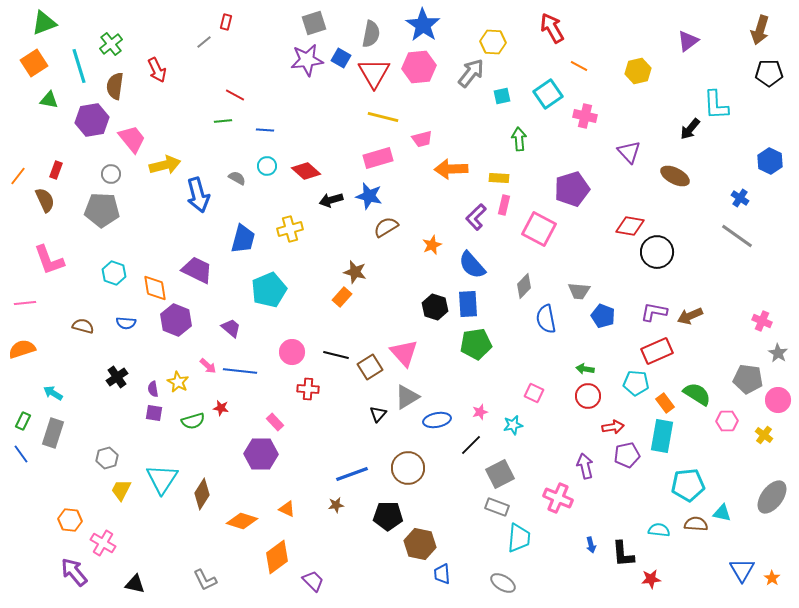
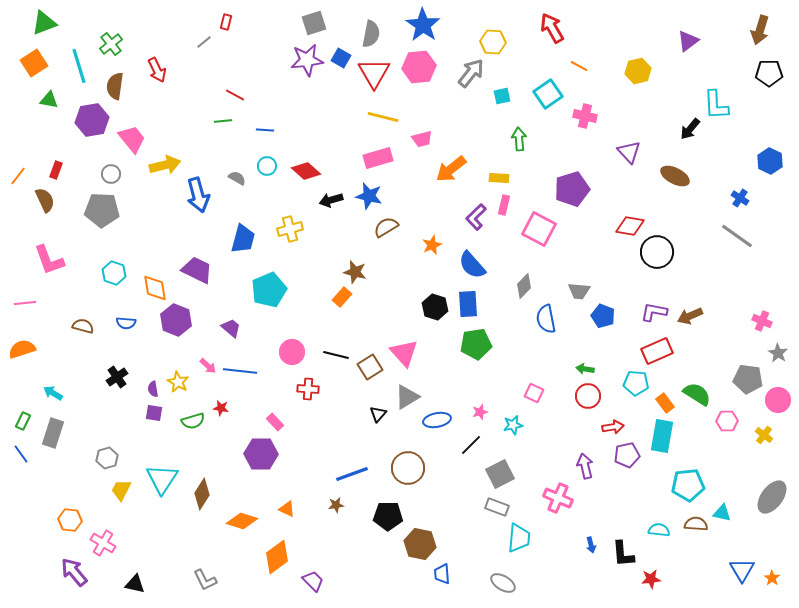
orange arrow at (451, 169): rotated 36 degrees counterclockwise
